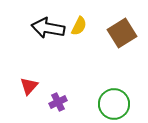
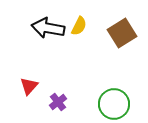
purple cross: rotated 12 degrees counterclockwise
